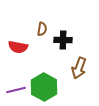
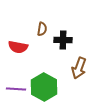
purple line: moved 1 px up; rotated 18 degrees clockwise
